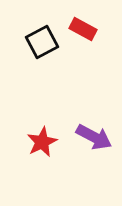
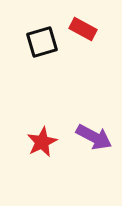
black square: rotated 12 degrees clockwise
